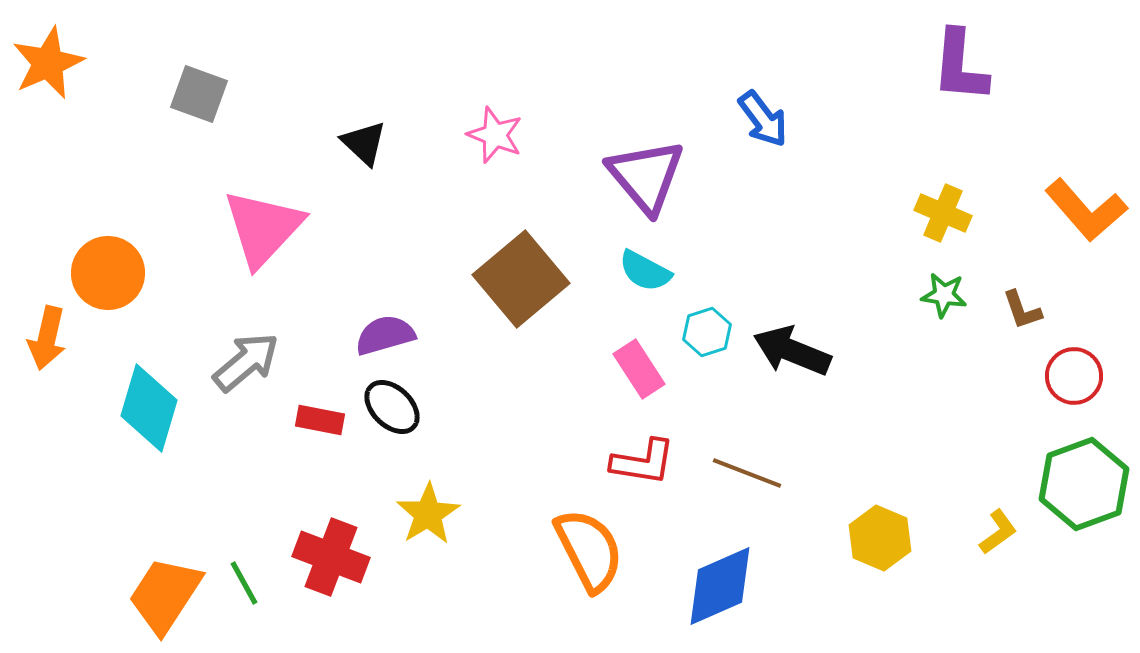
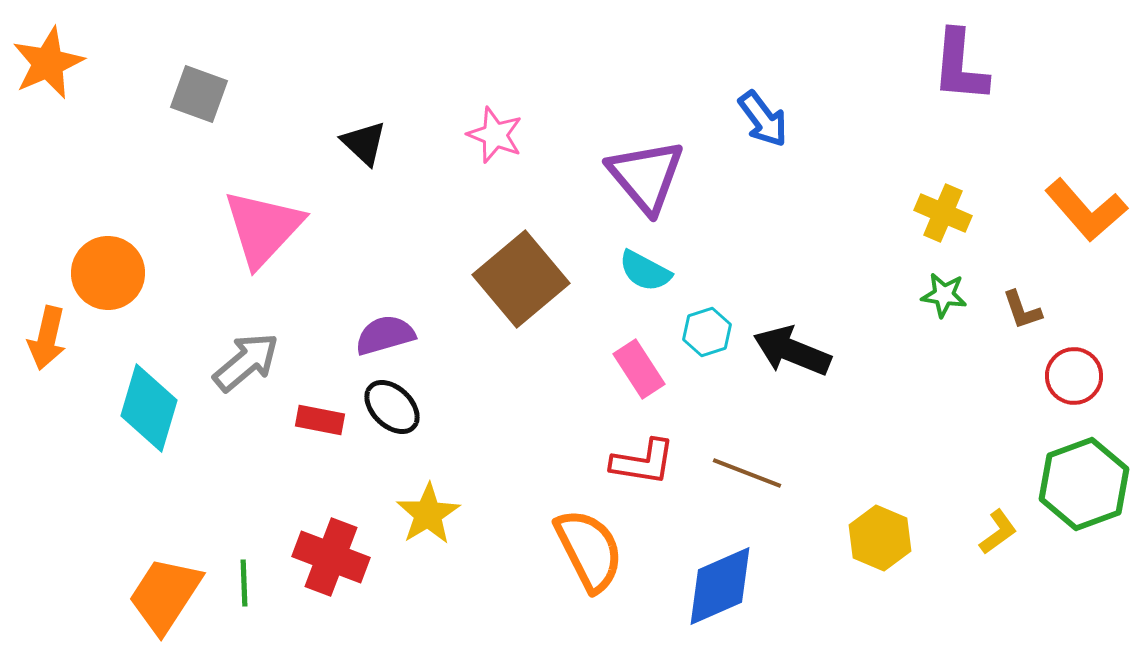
green line: rotated 27 degrees clockwise
